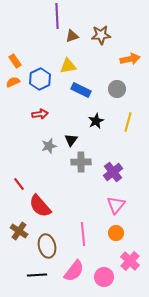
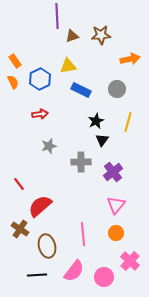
orange semicircle: rotated 88 degrees clockwise
black triangle: moved 31 px right
red semicircle: rotated 90 degrees clockwise
brown cross: moved 1 px right, 2 px up
